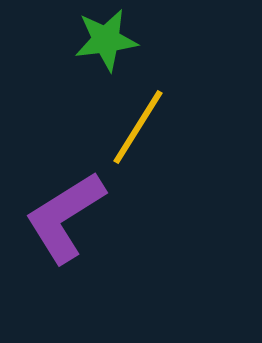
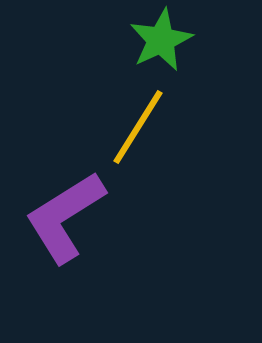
green star: moved 55 px right; rotated 18 degrees counterclockwise
